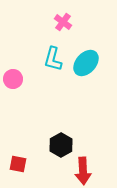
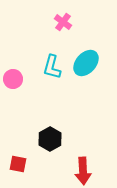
cyan L-shape: moved 1 px left, 8 px down
black hexagon: moved 11 px left, 6 px up
